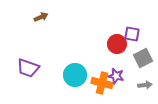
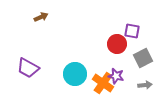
purple square: moved 3 px up
purple trapezoid: rotated 10 degrees clockwise
cyan circle: moved 1 px up
orange cross: moved 1 px right; rotated 20 degrees clockwise
